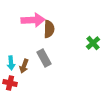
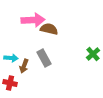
brown semicircle: rotated 78 degrees counterclockwise
green cross: moved 11 px down
cyan arrow: moved 5 px up; rotated 80 degrees counterclockwise
